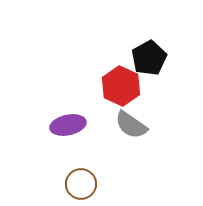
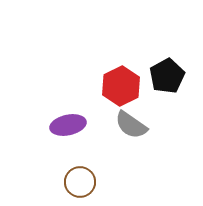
black pentagon: moved 18 px right, 18 px down
red hexagon: rotated 9 degrees clockwise
brown circle: moved 1 px left, 2 px up
